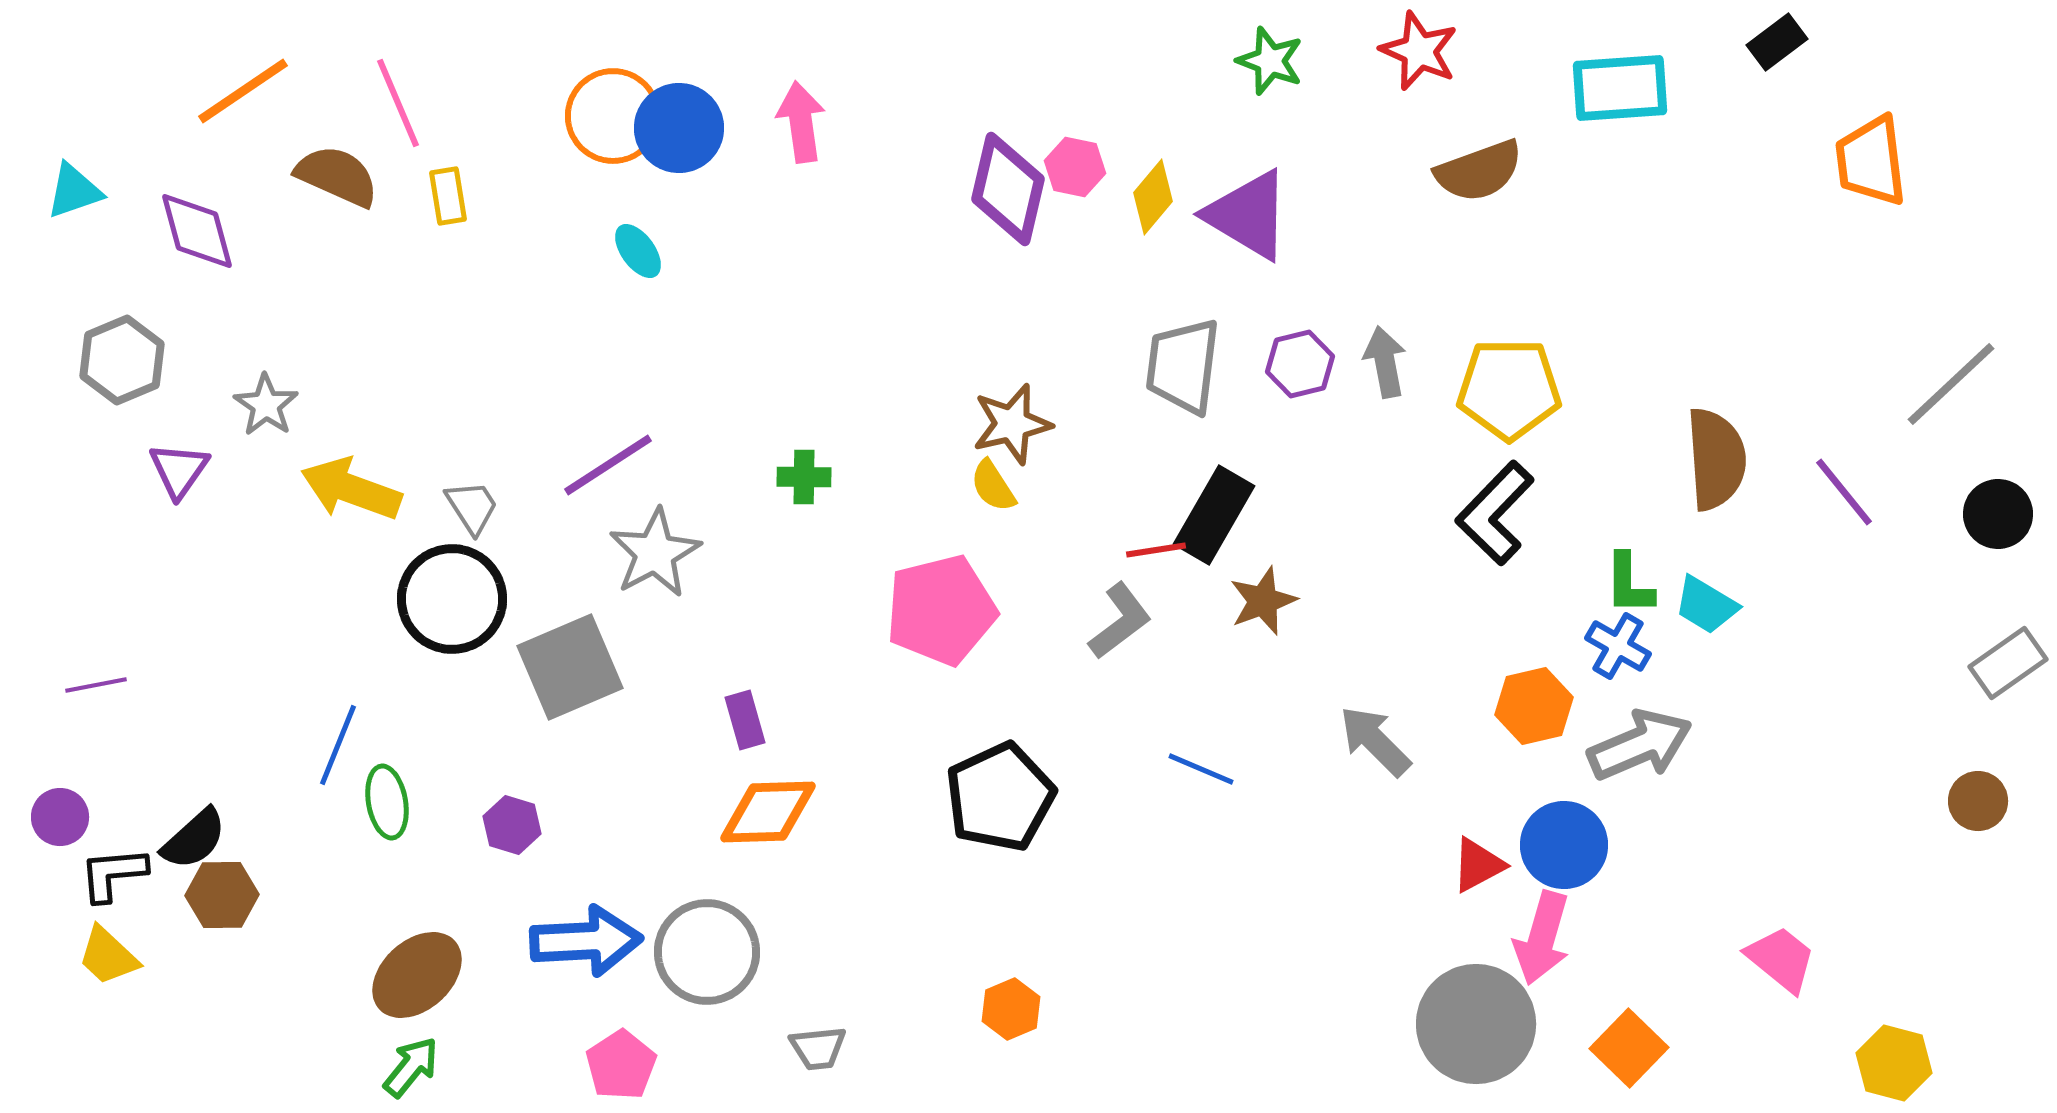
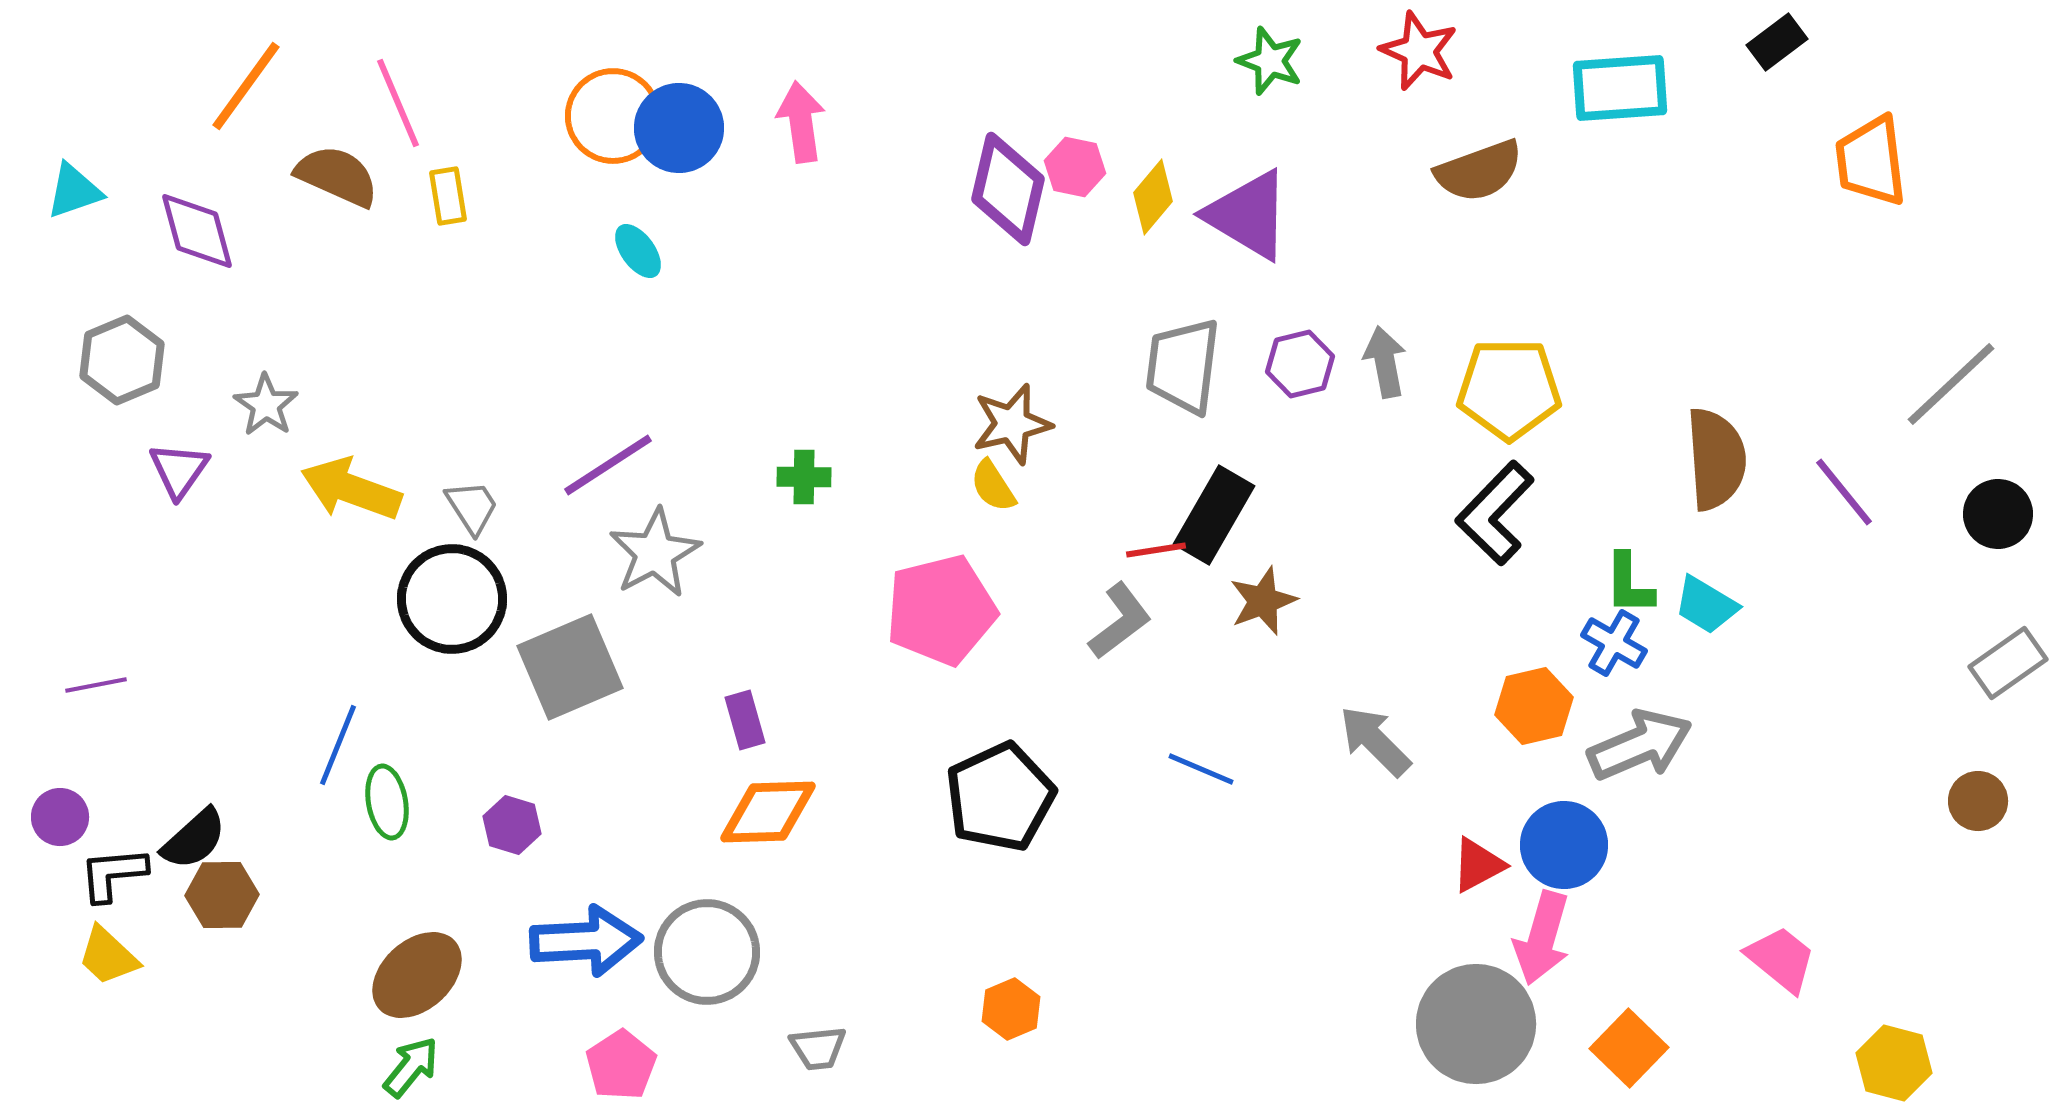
orange line at (243, 91): moved 3 px right, 5 px up; rotated 20 degrees counterclockwise
blue cross at (1618, 646): moved 4 px left, 3 px up
